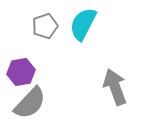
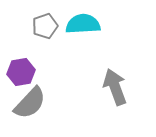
cyan semicircle: rotated 60 degrees clockwise
